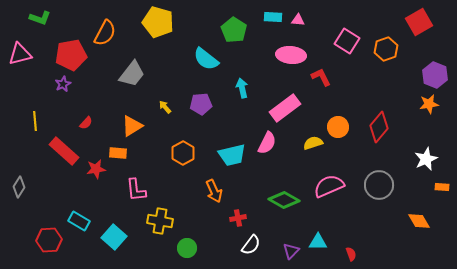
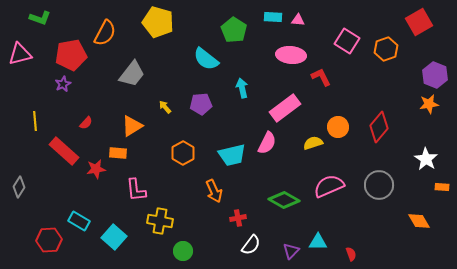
white star at (426, 159): rotated 15 degrees counterclockwise
green circle at (187, 248): moved 4 px left, 3 px down
